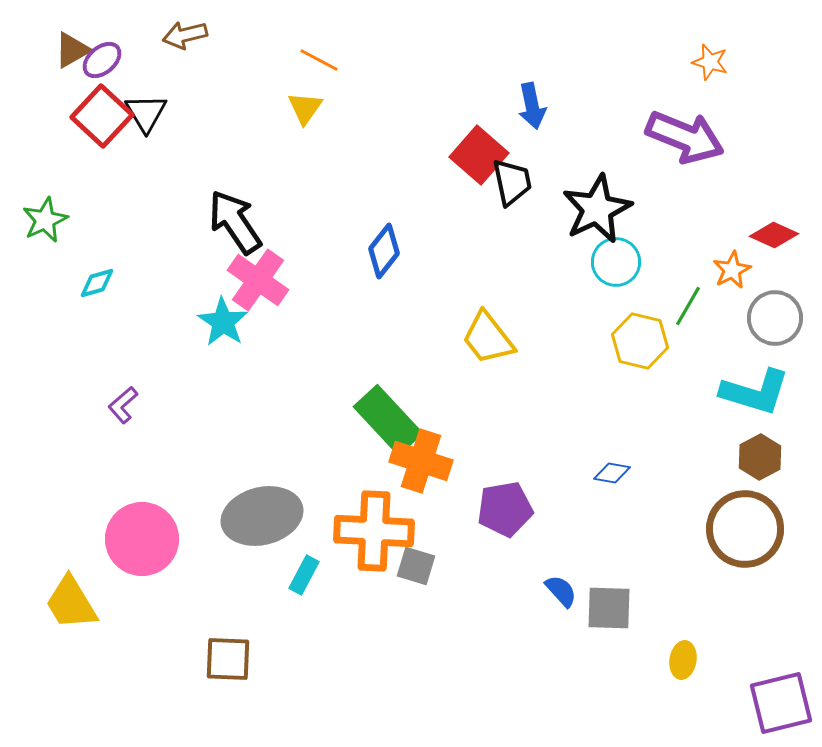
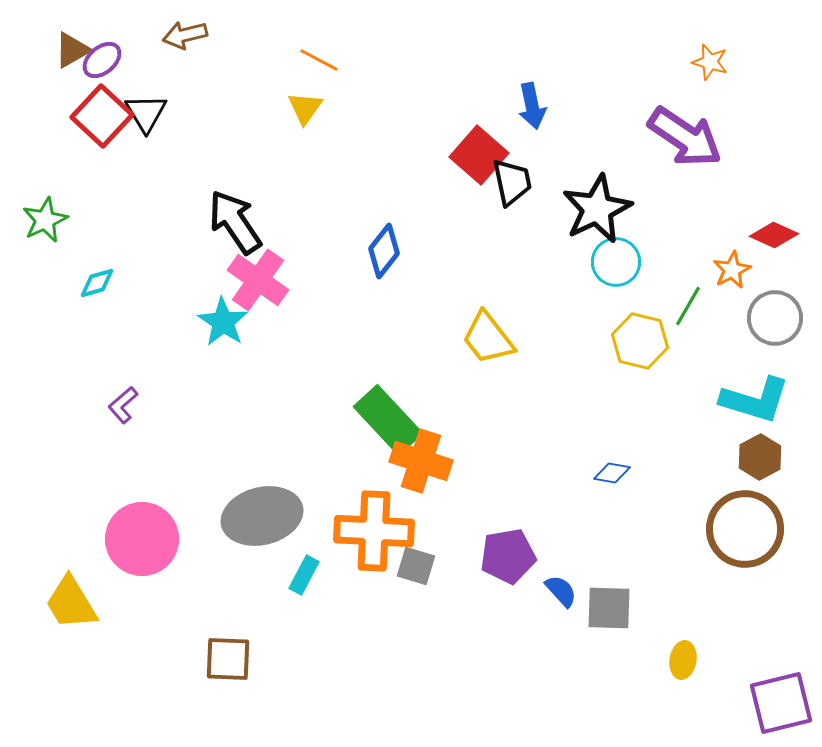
purple arrow at (685, 137): rotated 12 degrees clockwise
cyan L-shape at (755, 392): moved 8 px down
purple pentagon at (505, 509): moved 3 px right, 47 px down
